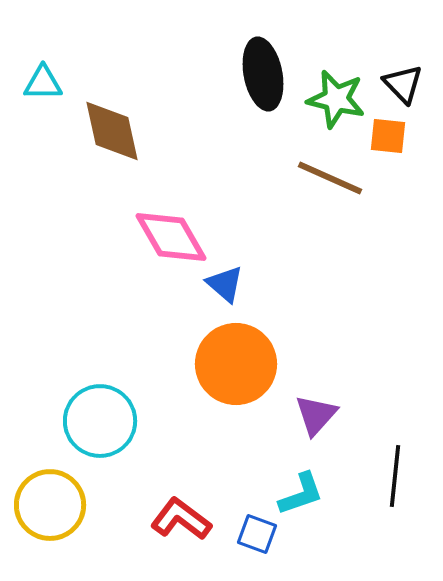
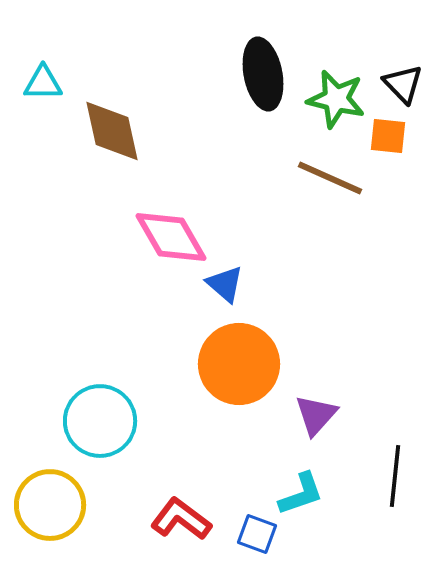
orange circle: moved 3 px right
